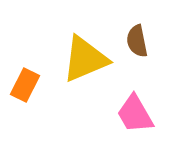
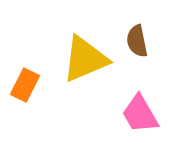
pink trapezoid: moved 5 px right
